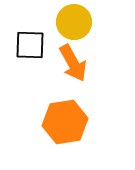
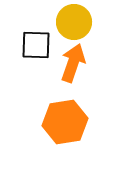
black square: moved 6 px right
orange arrow: rotated 132 degrees counterclockwise
